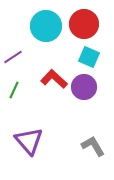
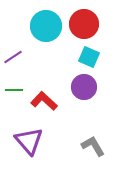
red L-shape: moved 10 px left, 22 px down
green line: rotated 66 degrees clockwise
